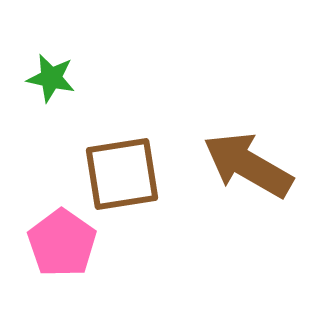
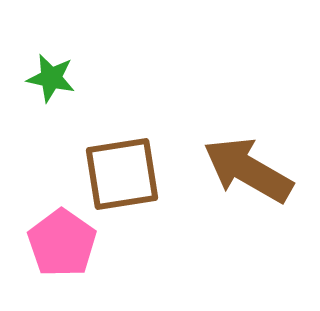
brown arrow: moved 5 px down
